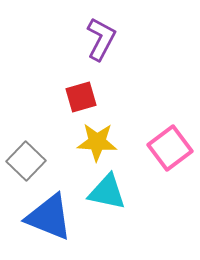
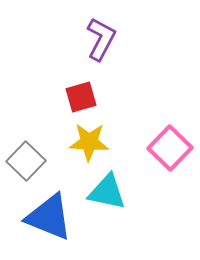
yellow star: moved 8 px left
pink square: rotated 9 degrees counterclockwise
